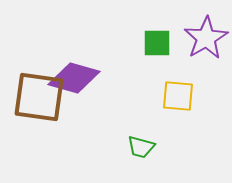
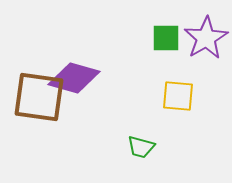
green square: moved 9 px right, 5 px up
